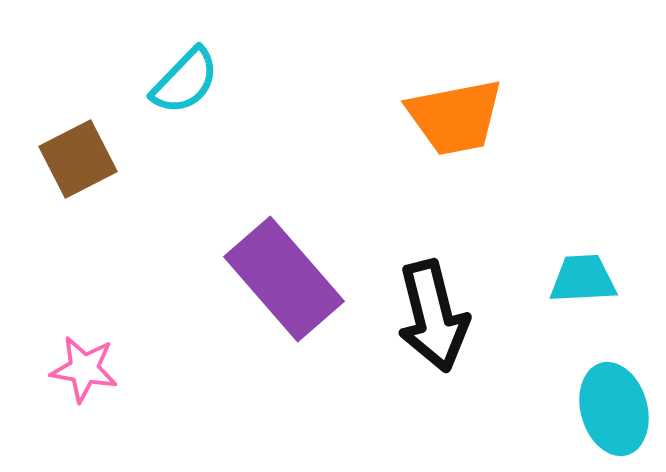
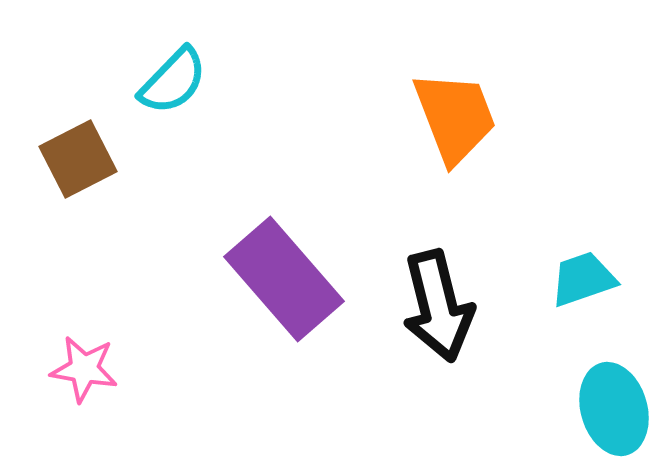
cyan semicircle: moved 12 px left
orange trapezoid: rotated 100 degrees counterclockwise
cyan trapezoid: rotated 16 degrees counterclockwise
black arrow: moved 5 px right, 10 px up
